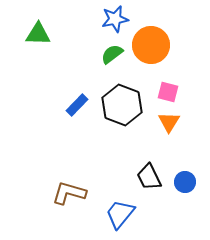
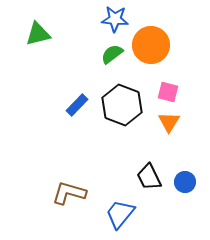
blue star: rotated 16 degrees clockwise
green triangle: rotated 16 degrees counterclockwise
